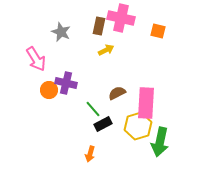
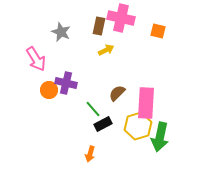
brown semicircle: rotated 18 degrees counterclockwise
green arrow: moved 5 px up
